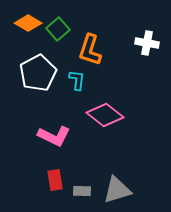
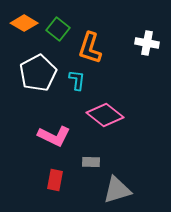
orange diamond: moved 4 px left
green square: rotated 10 degrees counterclockwise
orange L-shape: moved 2 px up
red rectangle: rotated 20 degrees clockwise
gray rectangle: moved 9 px right, 29 px up
